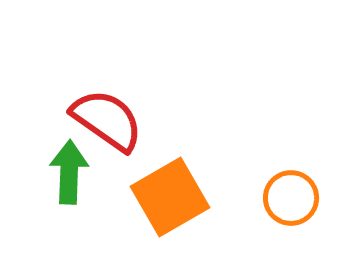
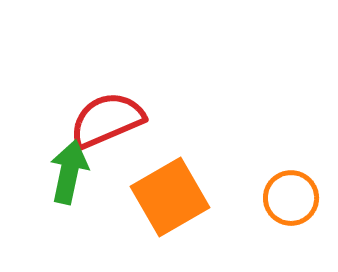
red semicircle: rotated 58 degrees counterclockwise
green arrow: rotated 10 degrees clockwise
